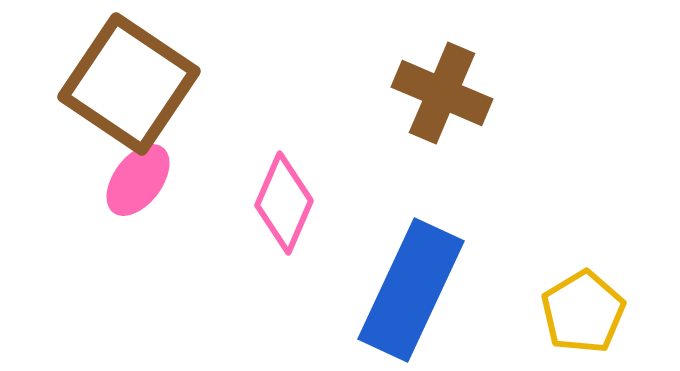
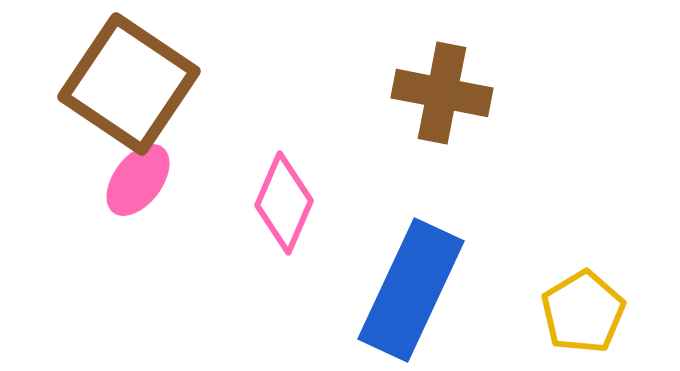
brown cross: rotated 12 degrees counterclockwise
